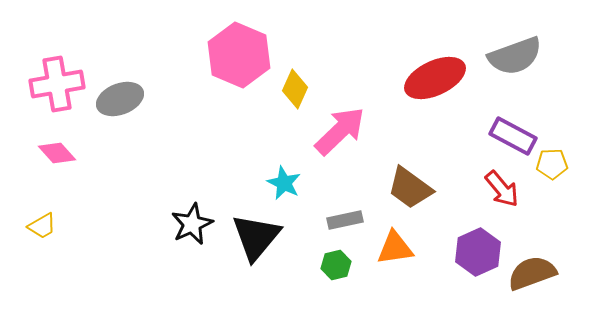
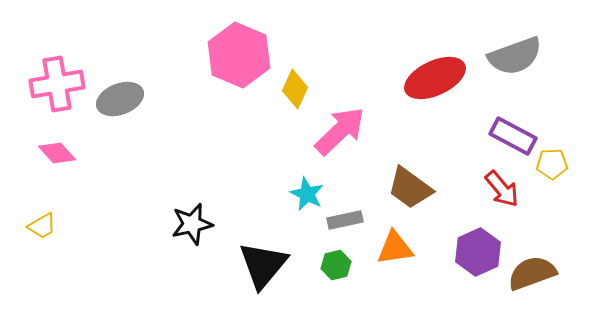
cyan star: moved 23 px right, 11 px down
black star: rotated 12 degrees clockwise
black triangle: moved 7 px right, 28 px down
